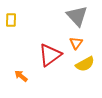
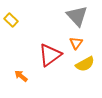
yellow rectangle: rotated 48 degrees counterclockwise
